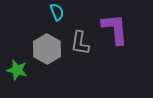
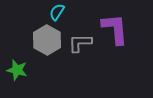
cyan semicircle: rotated 126 degrees counterclockwise
gray L-shape: rotated 80 degrees clockwise
gray hexagon: moved 9 px up
